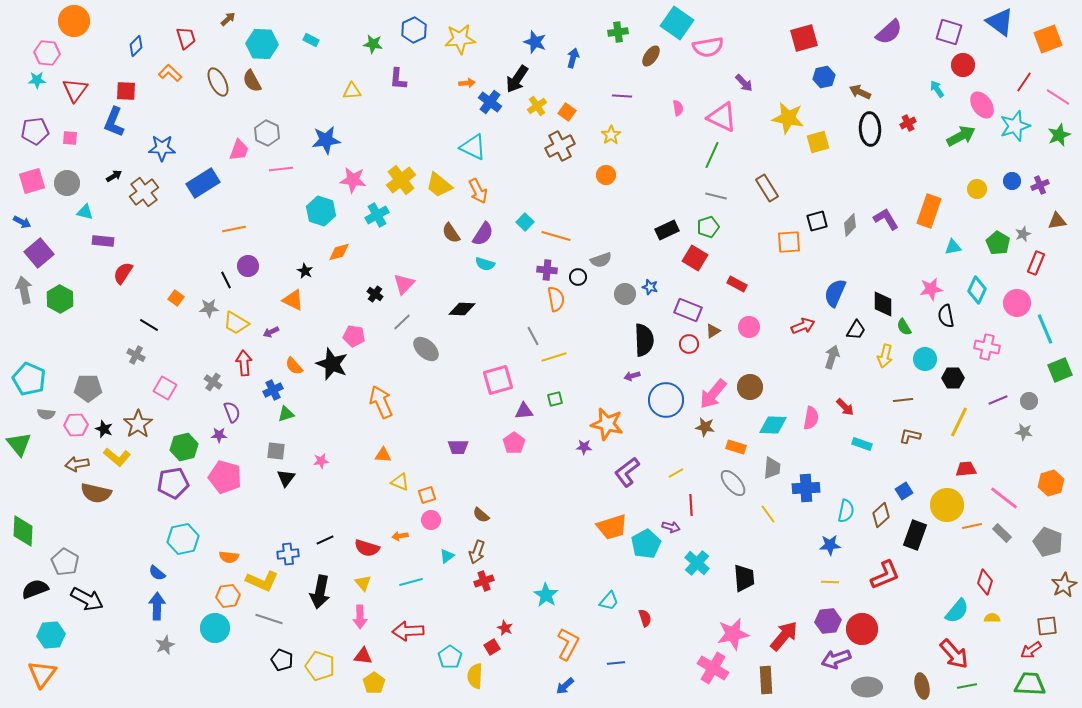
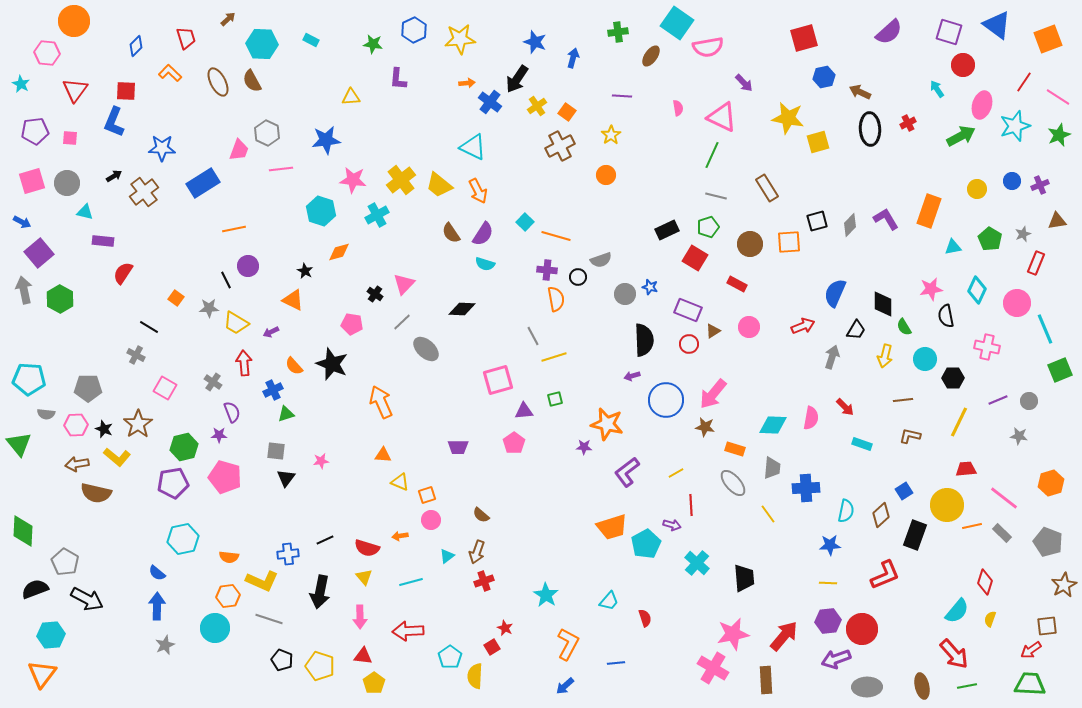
blue triangle at (1000, 22): moved 3 px left, 3 px down
cyan star at (37, 80): moved 16 px left, 4 px down; rotated 30 degrees clockwise
yellow triangle at (352, 91): moved 1 px left, 6 px down
pink ellipse at (982, 105): rotated 52 degrees clockwise
green pentagon at (998, 243): moved 8 px left, 4 px up
black line at (149, 325): moved 2 px down
pink pentagon at (354, 336): moved 2 px left, 12 px up
cyan pentagon at (29, 379): rotated 20 degrees counterclockwise
brown circle at (750, 387): moved 143 px up
gray star at (1024, 432): moved 5 px left, 4 px down
orange rectangle at (736, 447): moved 1 px left, 2 px down
purple arrow at (671, 527): moved 1 px right, 2 px up
yellow line at (830, 582): moved 2 px left, 1 px down
yellow triangle at (363, 583): moved 1 px right, 6 px up
yellow semicircle at (992, 618): moved 2 px left, 1 px down; rotated 70 degrees counterclockwise
